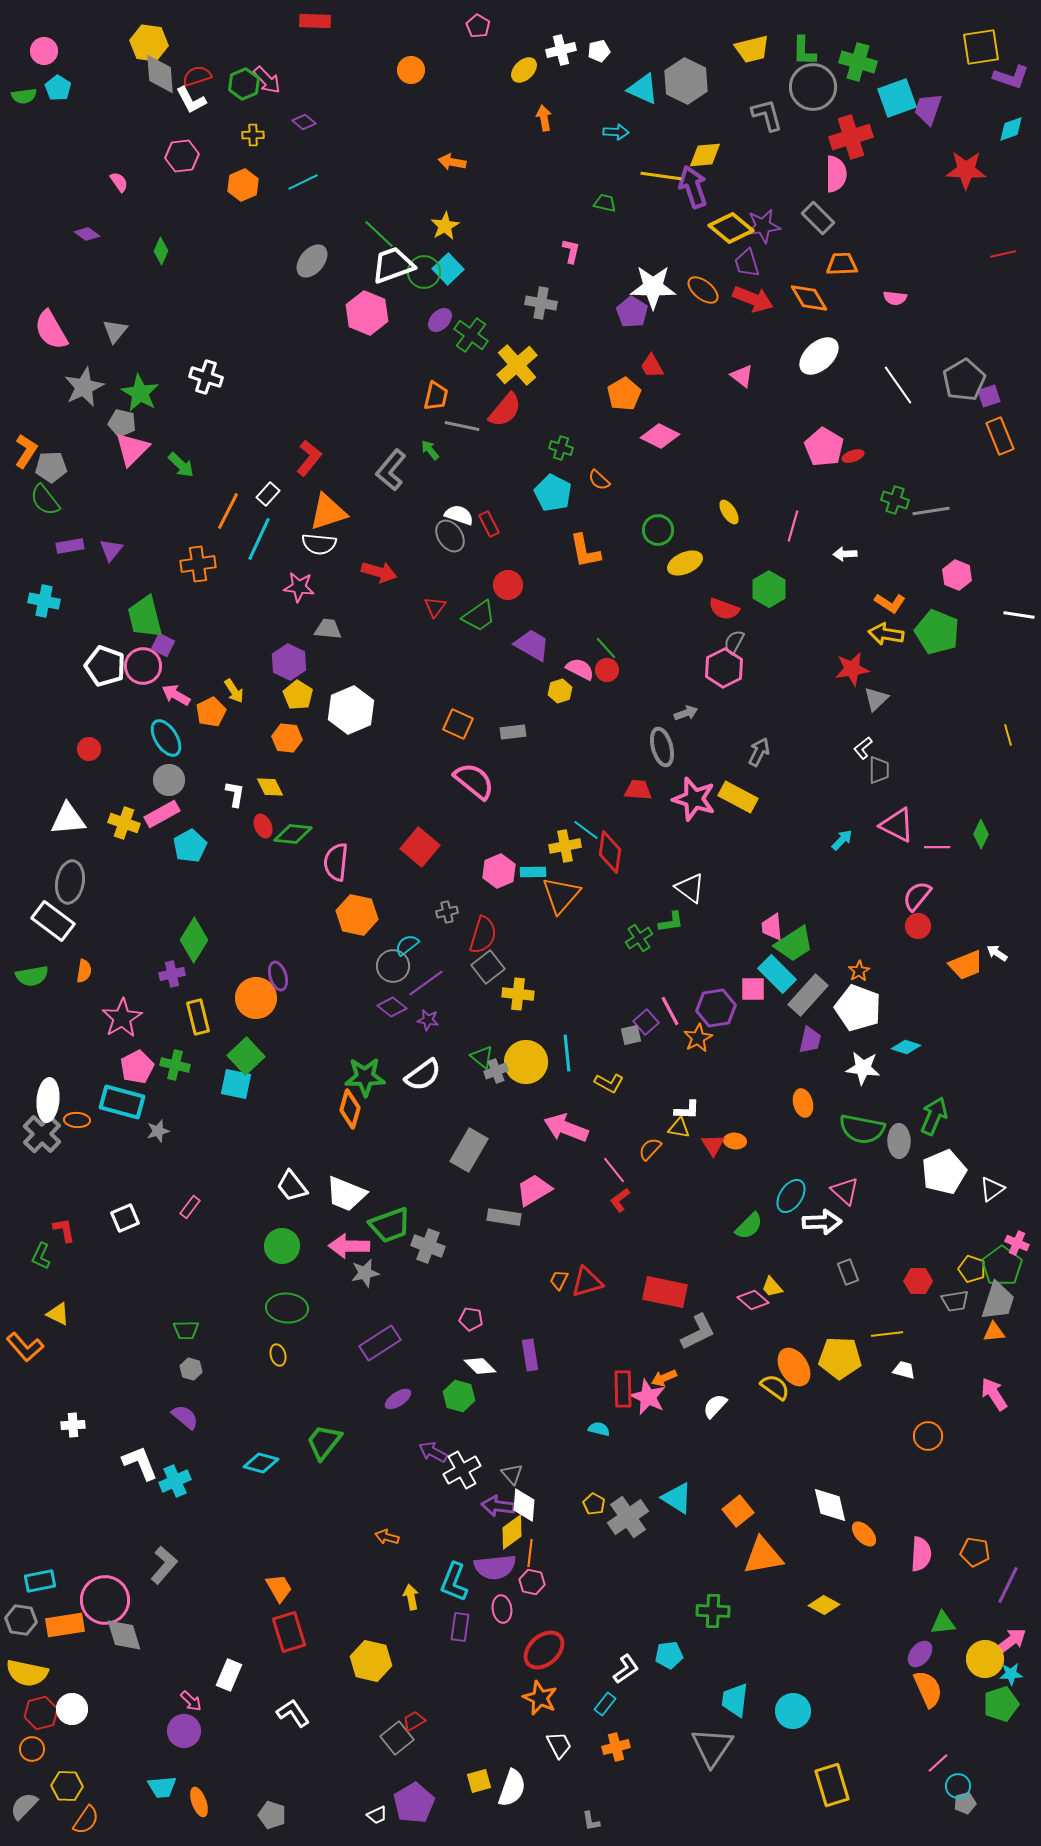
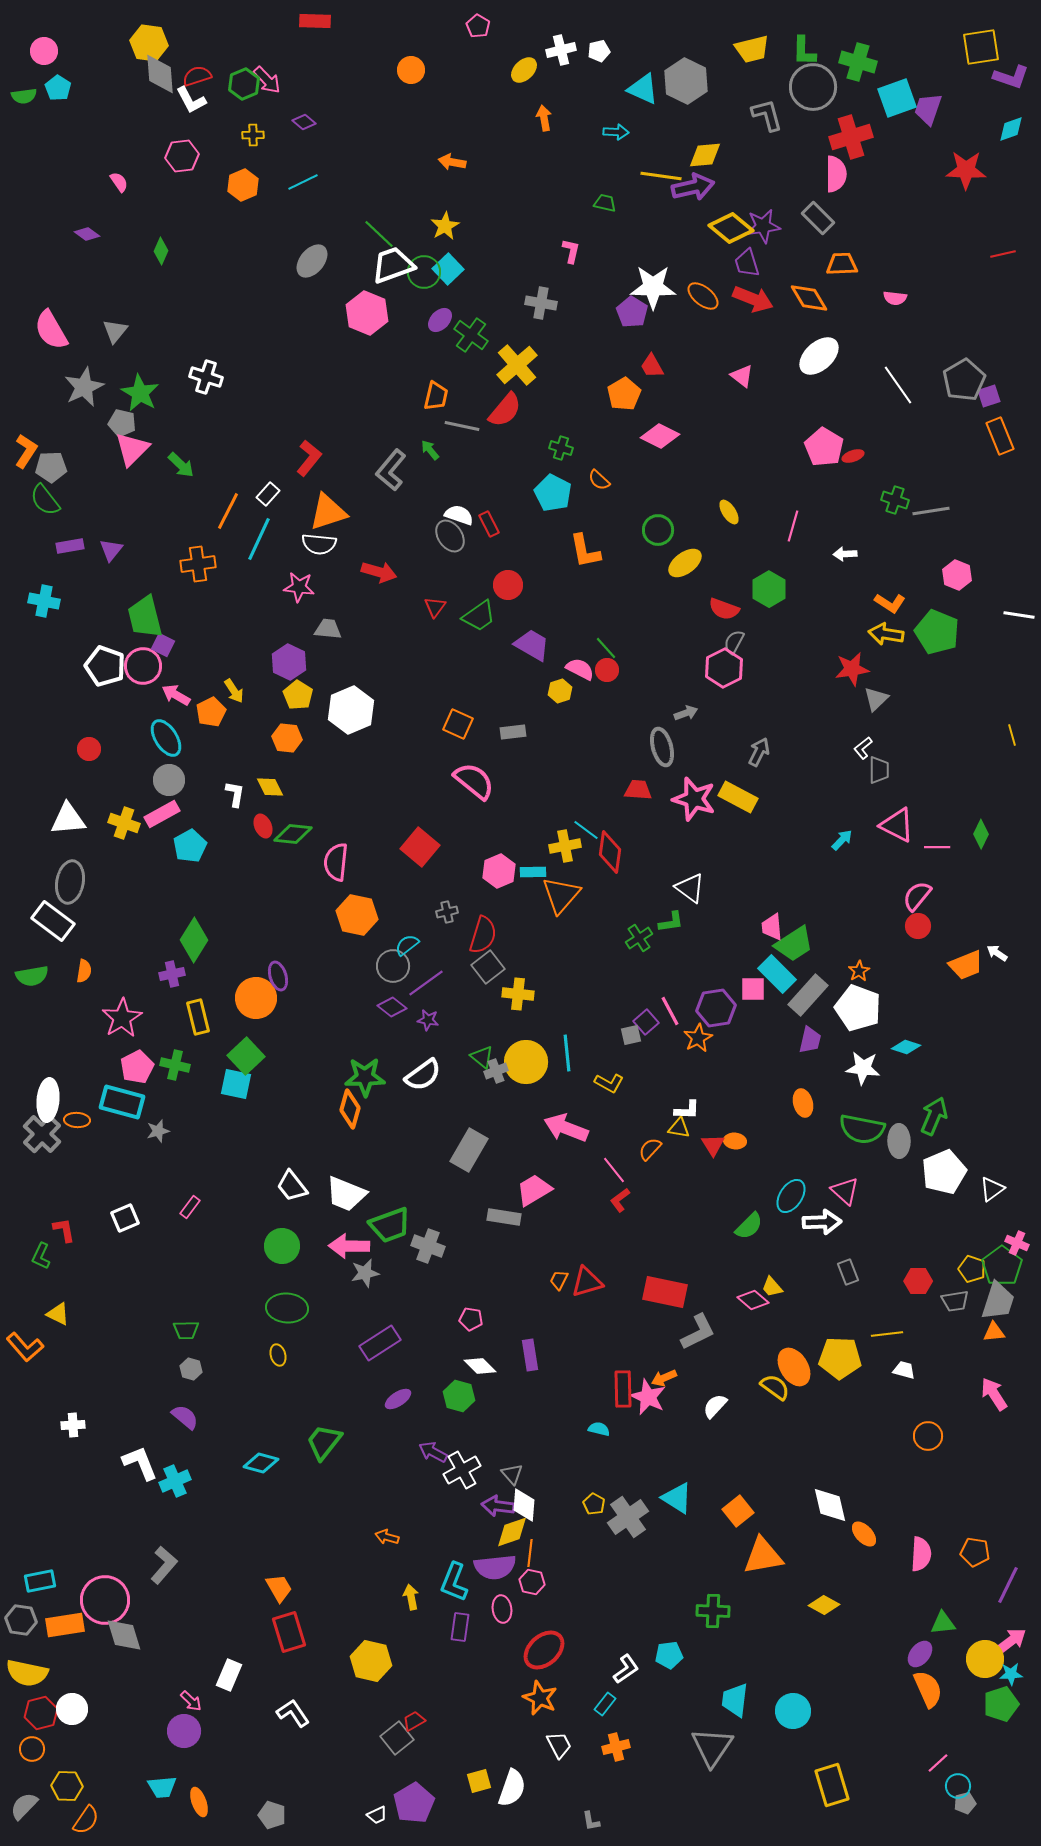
purple arrow at (693, 187): rotated 96 degrees clockwise
orange ellipse at (703, 290): moved 6 px down
yellow ellipse at (685, 563): rotated 12 degrees counterclockwise
yellow line at (1008, 735): moved 4 px right
yellow diamond at (512, 1532): rotated 18 degrees clockwise
